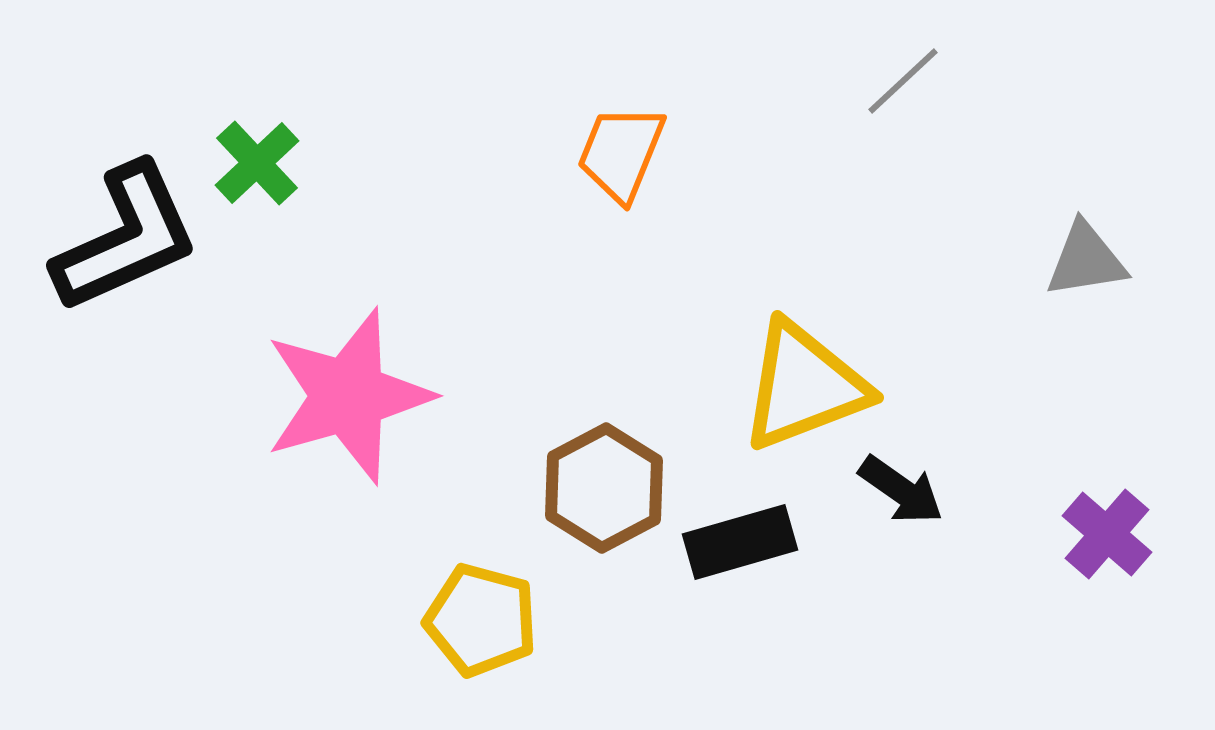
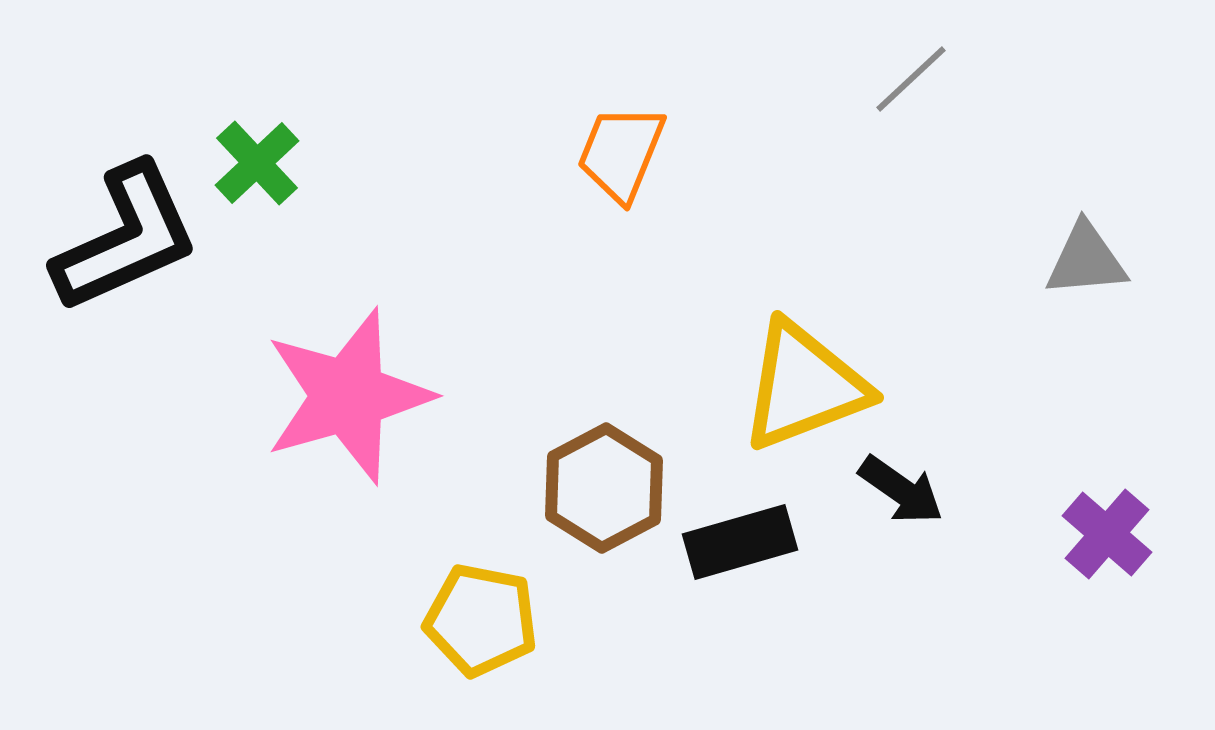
gray line: moved 8 px right, 2 px up
gray triangle: rotated 4 degrees clockwise
yellow pentagon: rotated 4 degrees counterclockwise
